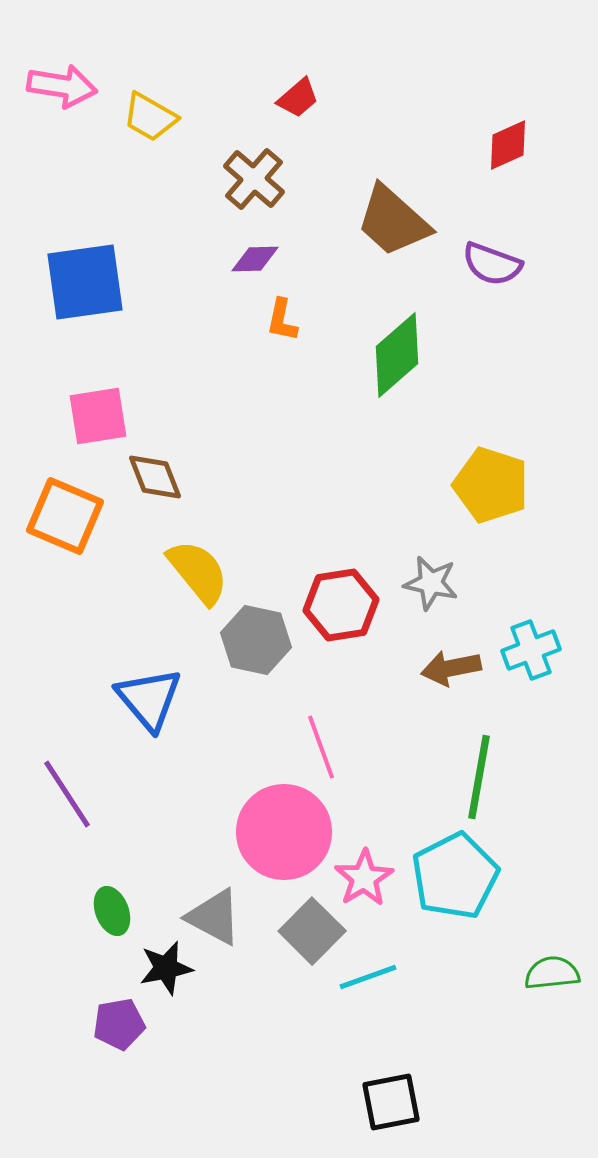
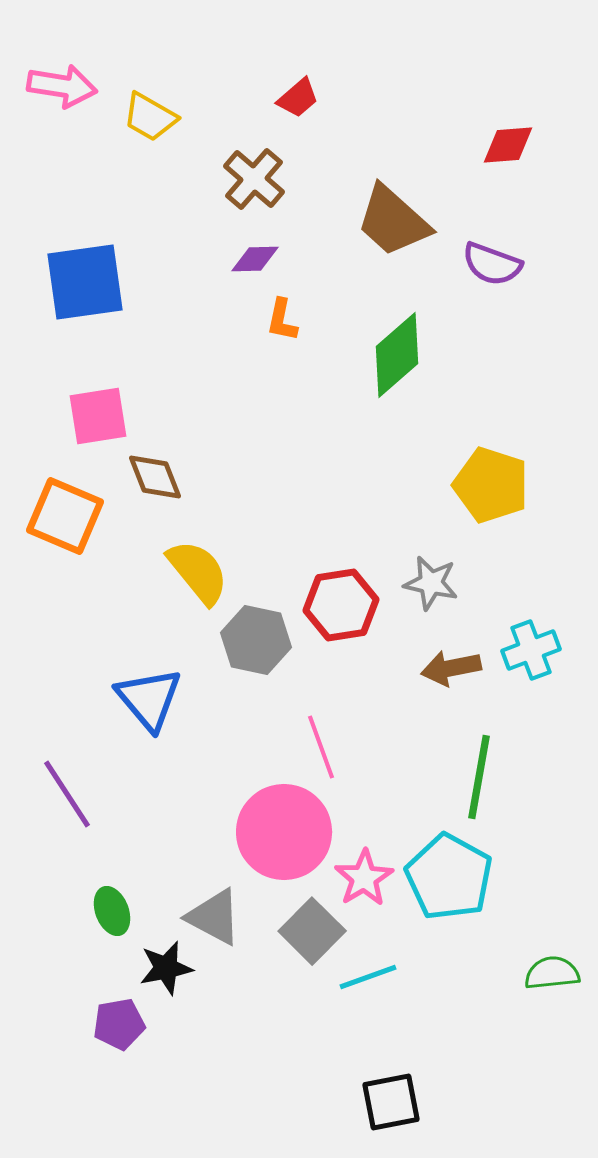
red diamond: rotated 20 degrees clockwise
cyan pentagon: moved 6 px left, 1 px down; rotated 16 degrees counterclockwise
